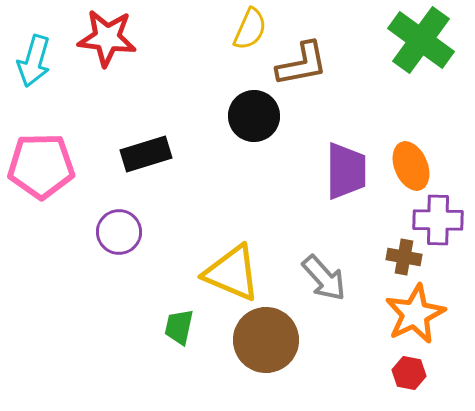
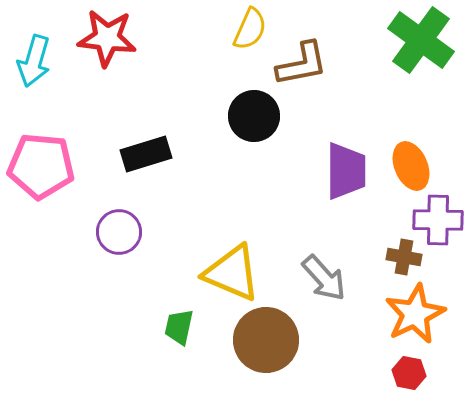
pink pentagon: rotated 6 degrees clockwise
